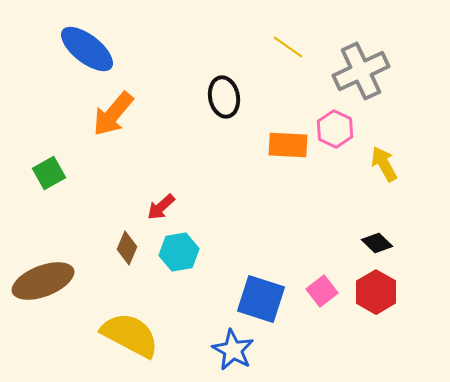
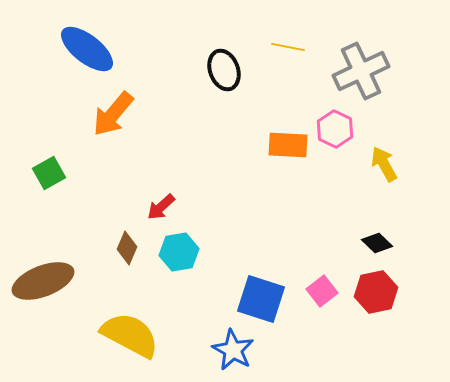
yellow line: rotated 24 degrees counterclockwise
black ellipse: moved 27 px up; rotated 9 degrees counterclockwise
red hexagon: rotated 18 degrees clockwise
